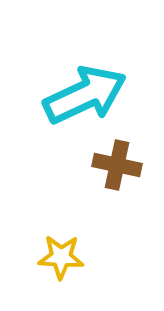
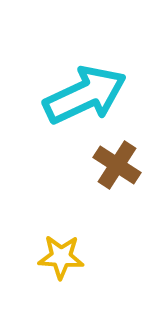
brown cross: rotated 21 degrees clockwise
